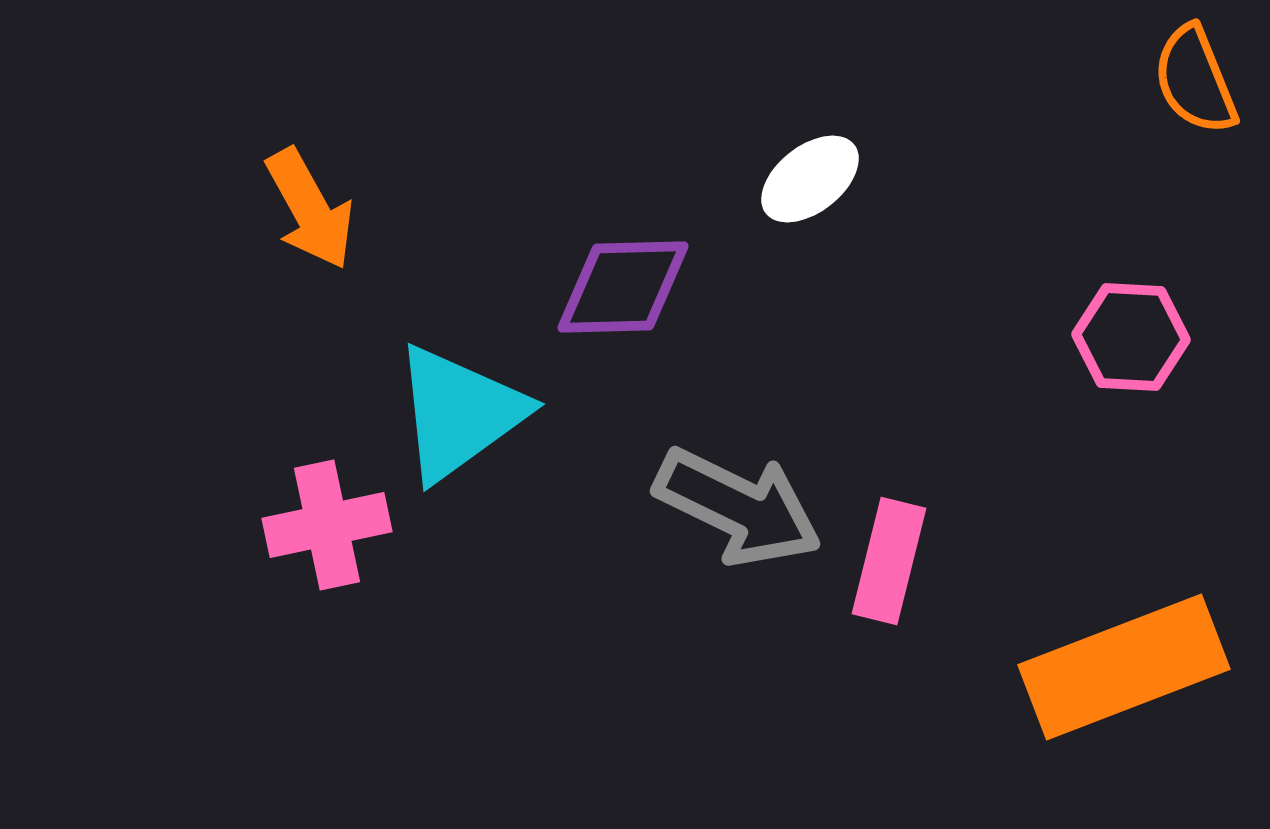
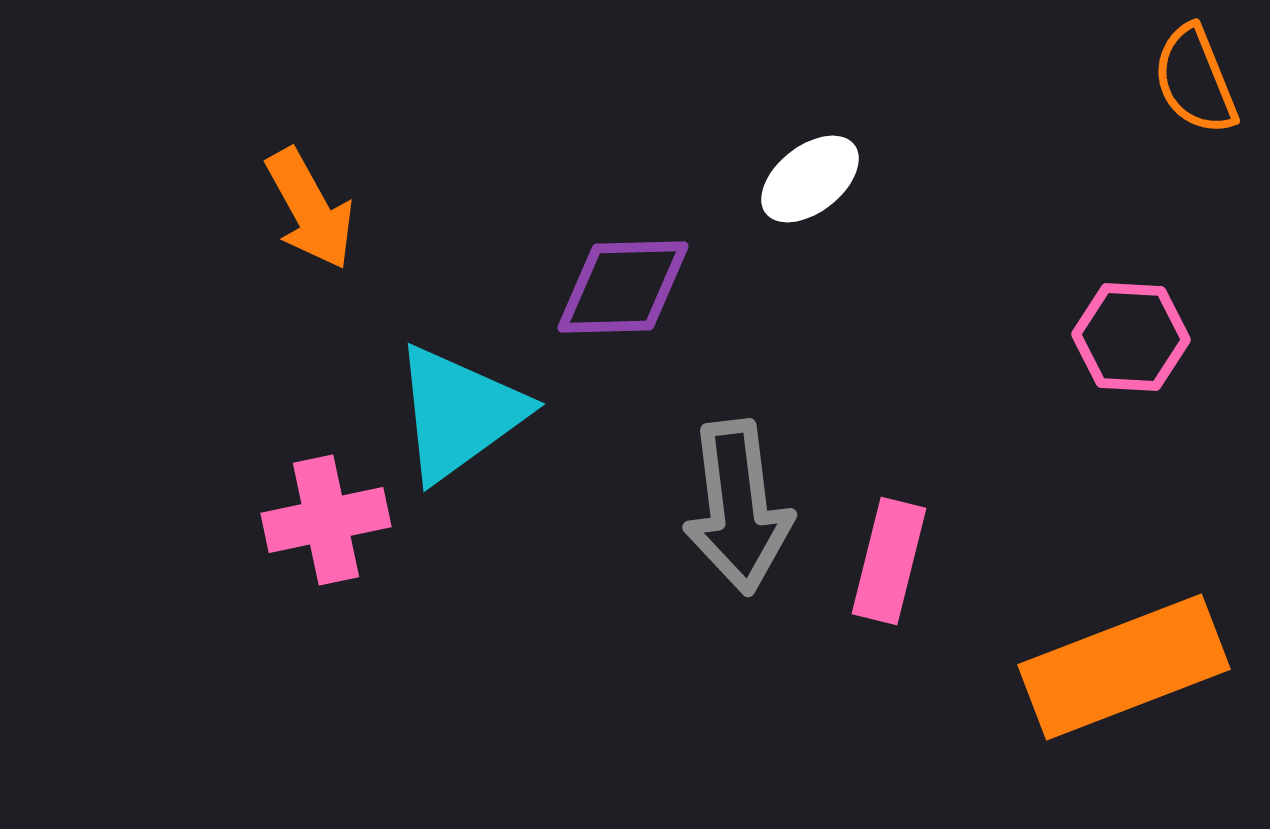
gray arrow: rotated 57 degrees clockwise
pink cross: moved 1 px left, 5 px up
